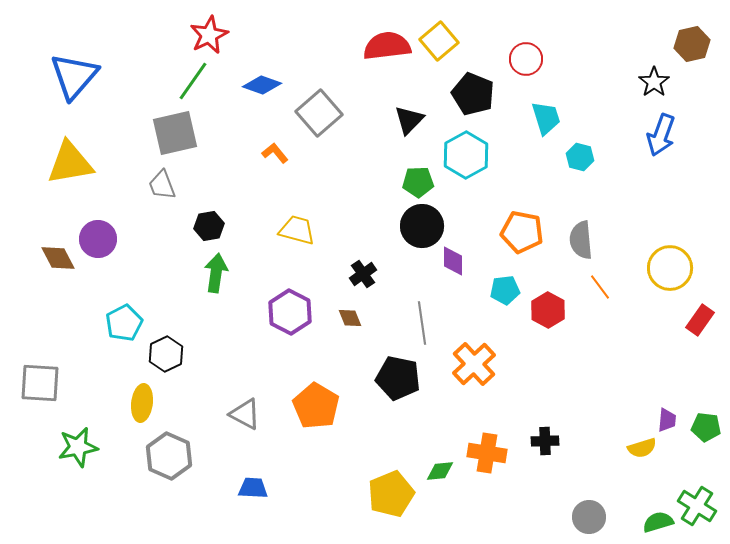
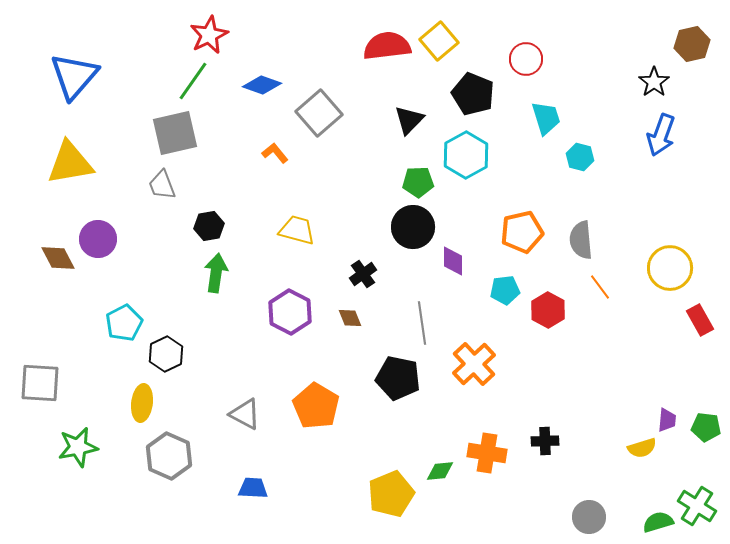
black circle at (422, 226): moved 9 px left, 1 px down
orange pentagon at (522, 232): rotated 24 degrees counterclockwise
red rectangle at (700, 320): rotated 64 degrees counterclockwise
